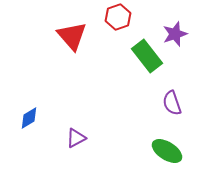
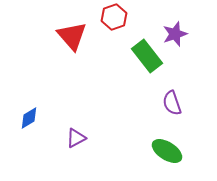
red hexagon: moved 4 px left
